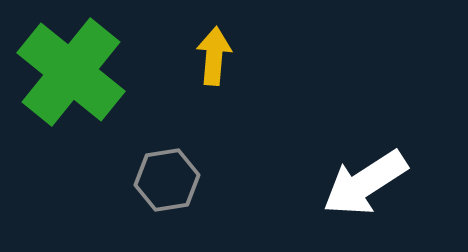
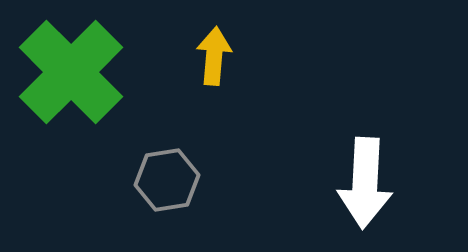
green cross: rotated 6 degrees clockwise
white arrow: rotated 54 degrees counterclockwise
